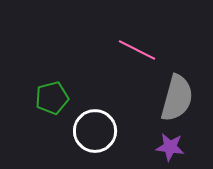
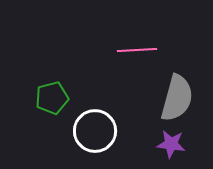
pink line: rotated 30 degrees counterclockwise
purple star: moved 1 px right, 3 px up
